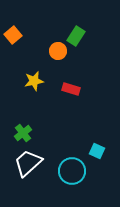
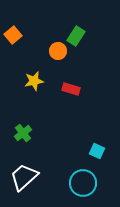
white trapezoid: moved 4 px left, 14 px down
cyan circle: moved 11 px right, 12 px down
